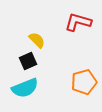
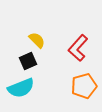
red L-shape: moved 26 px down; rotated 64 degrees counterclockwise
orange pentagon: moved 4 px down
cyan semicircle: moved 4 px left
